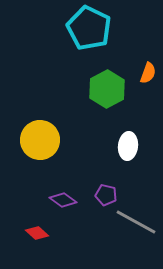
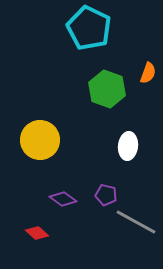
green hexagon: rotated 12 degrees counterclockwise
purple diamond: moved 1 px up
